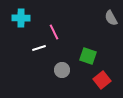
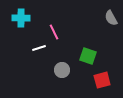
red square: rotated 24 degrees clockwise
